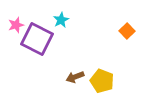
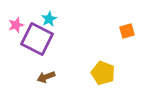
cyan star: moved 12 px left, 1 px up
orange square: rotated 28 degrees clockwise
brown arrow: moved 29 px left
yellow pentagon: moved 1 px right, 8 px up
